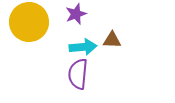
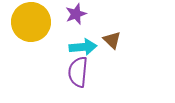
yellow circle: moved 2 px right
brown triangle: rotated 42 degrees clockwise
purple semicircle: moved 2 px up
